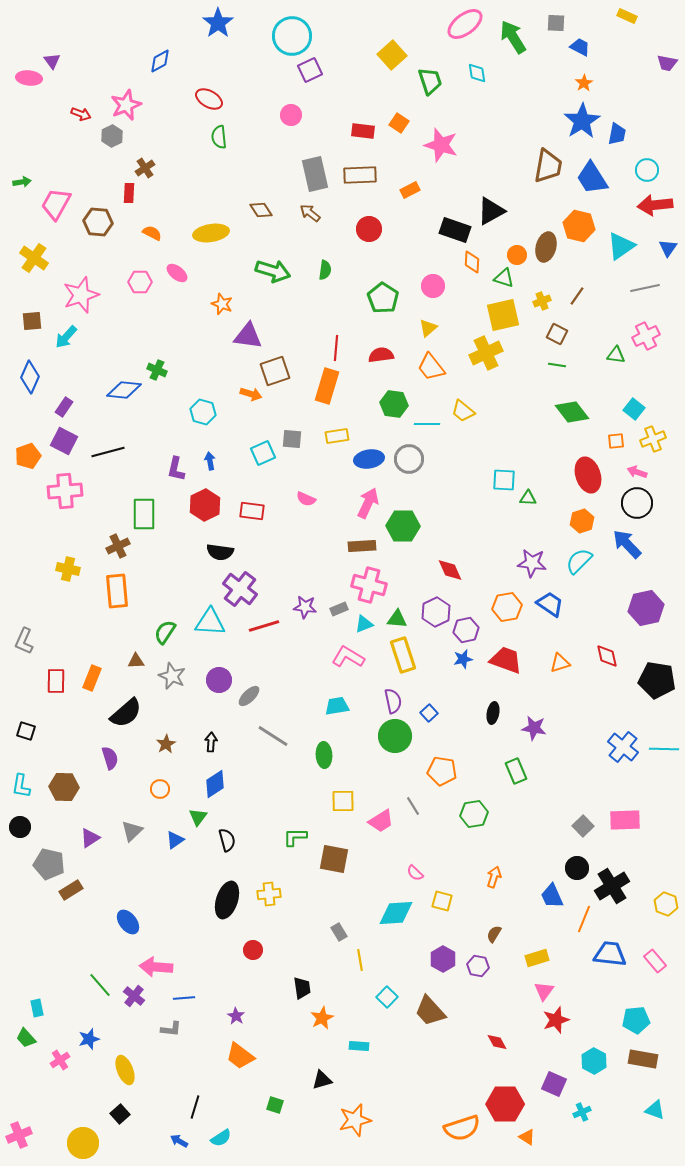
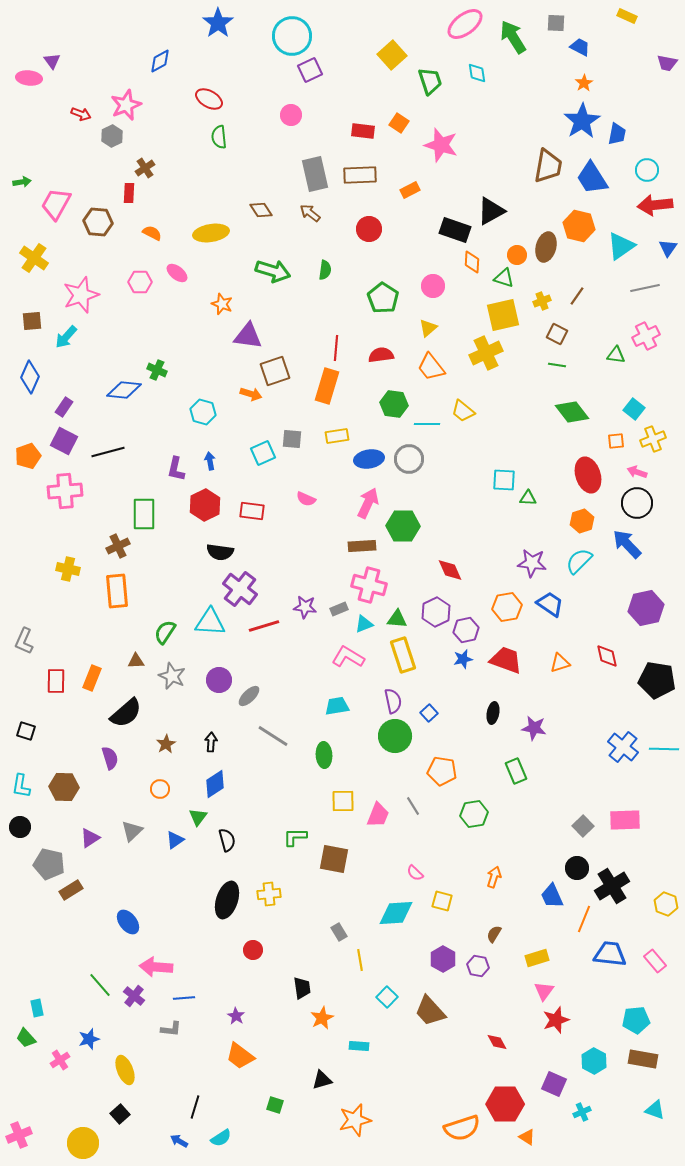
pink trapezoid at (381, 821): moved 3 px left, 6 px up; rotated 36 degrees counterclockwise
